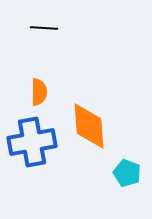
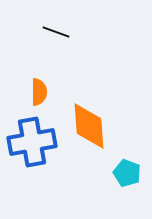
black line: moved 12 px right, 4 px down; rotated 16 degrees clockwise
